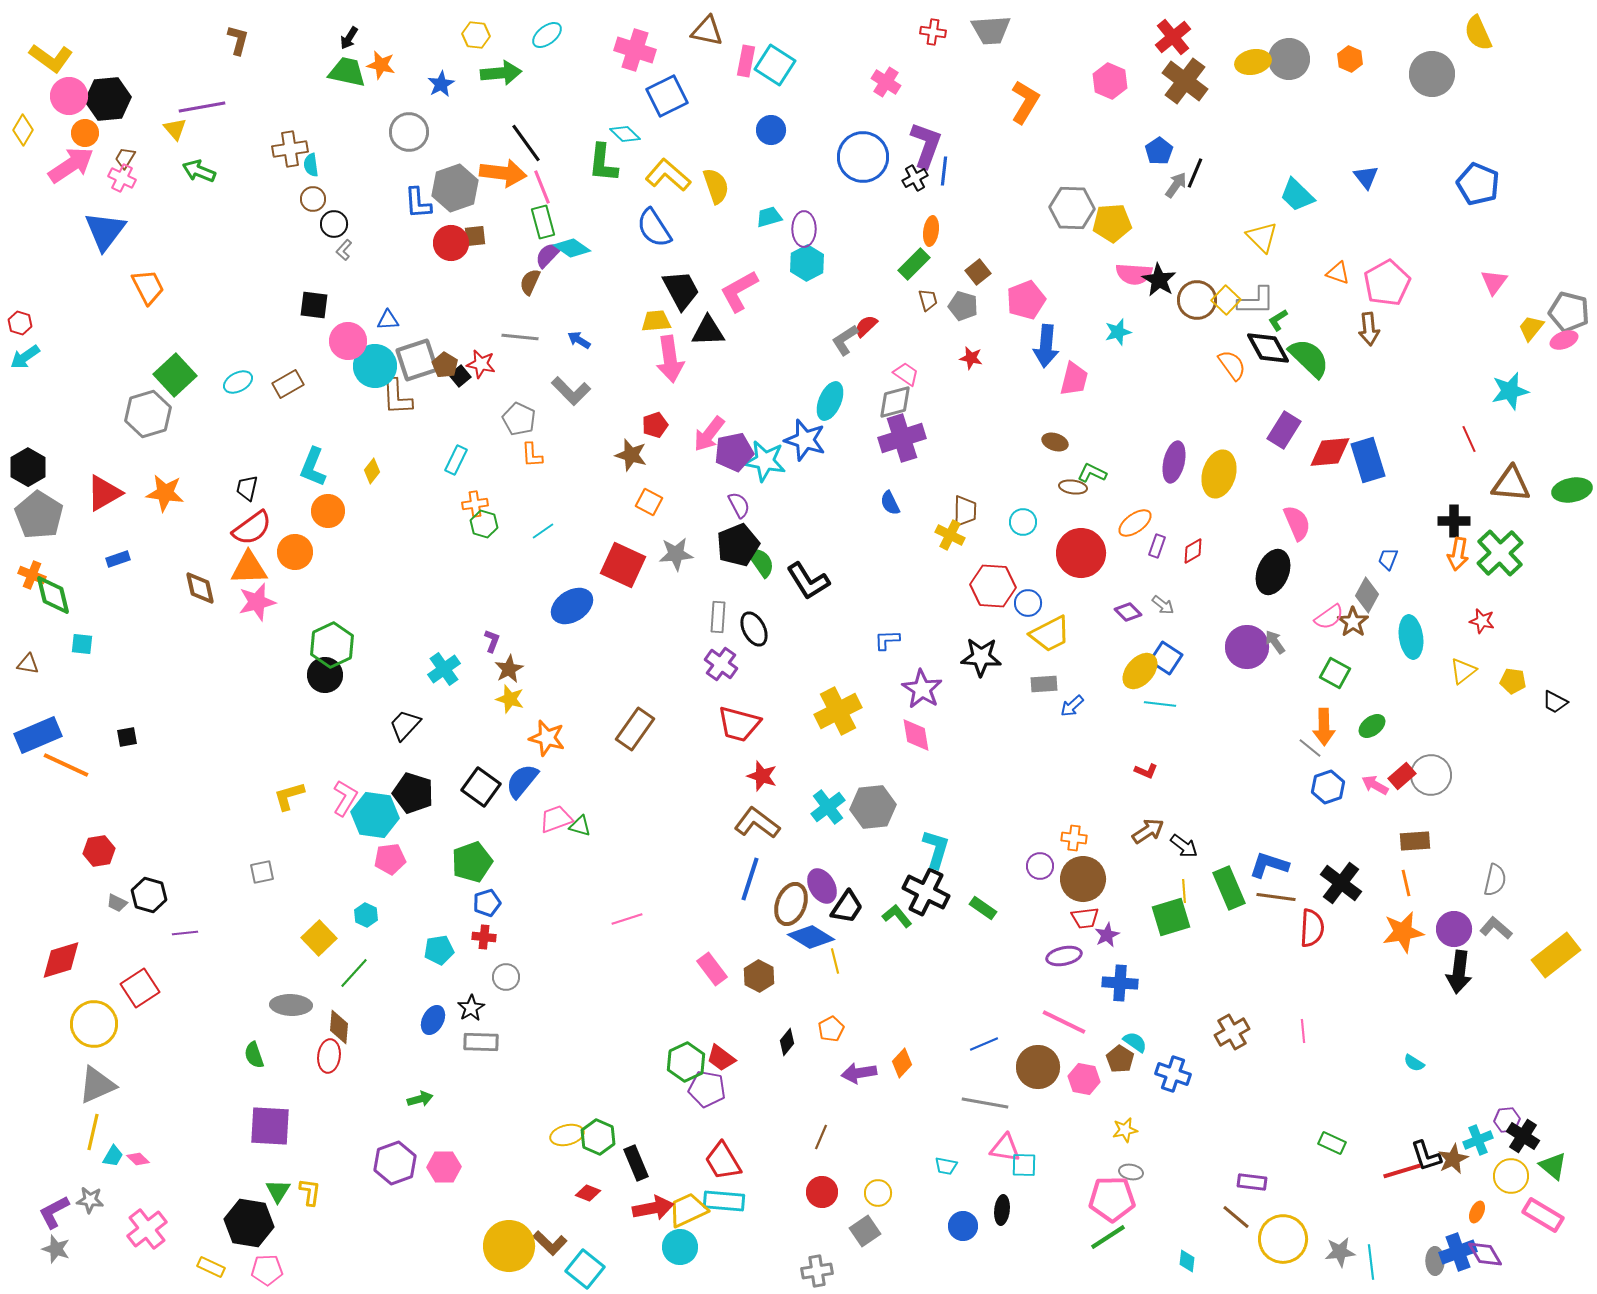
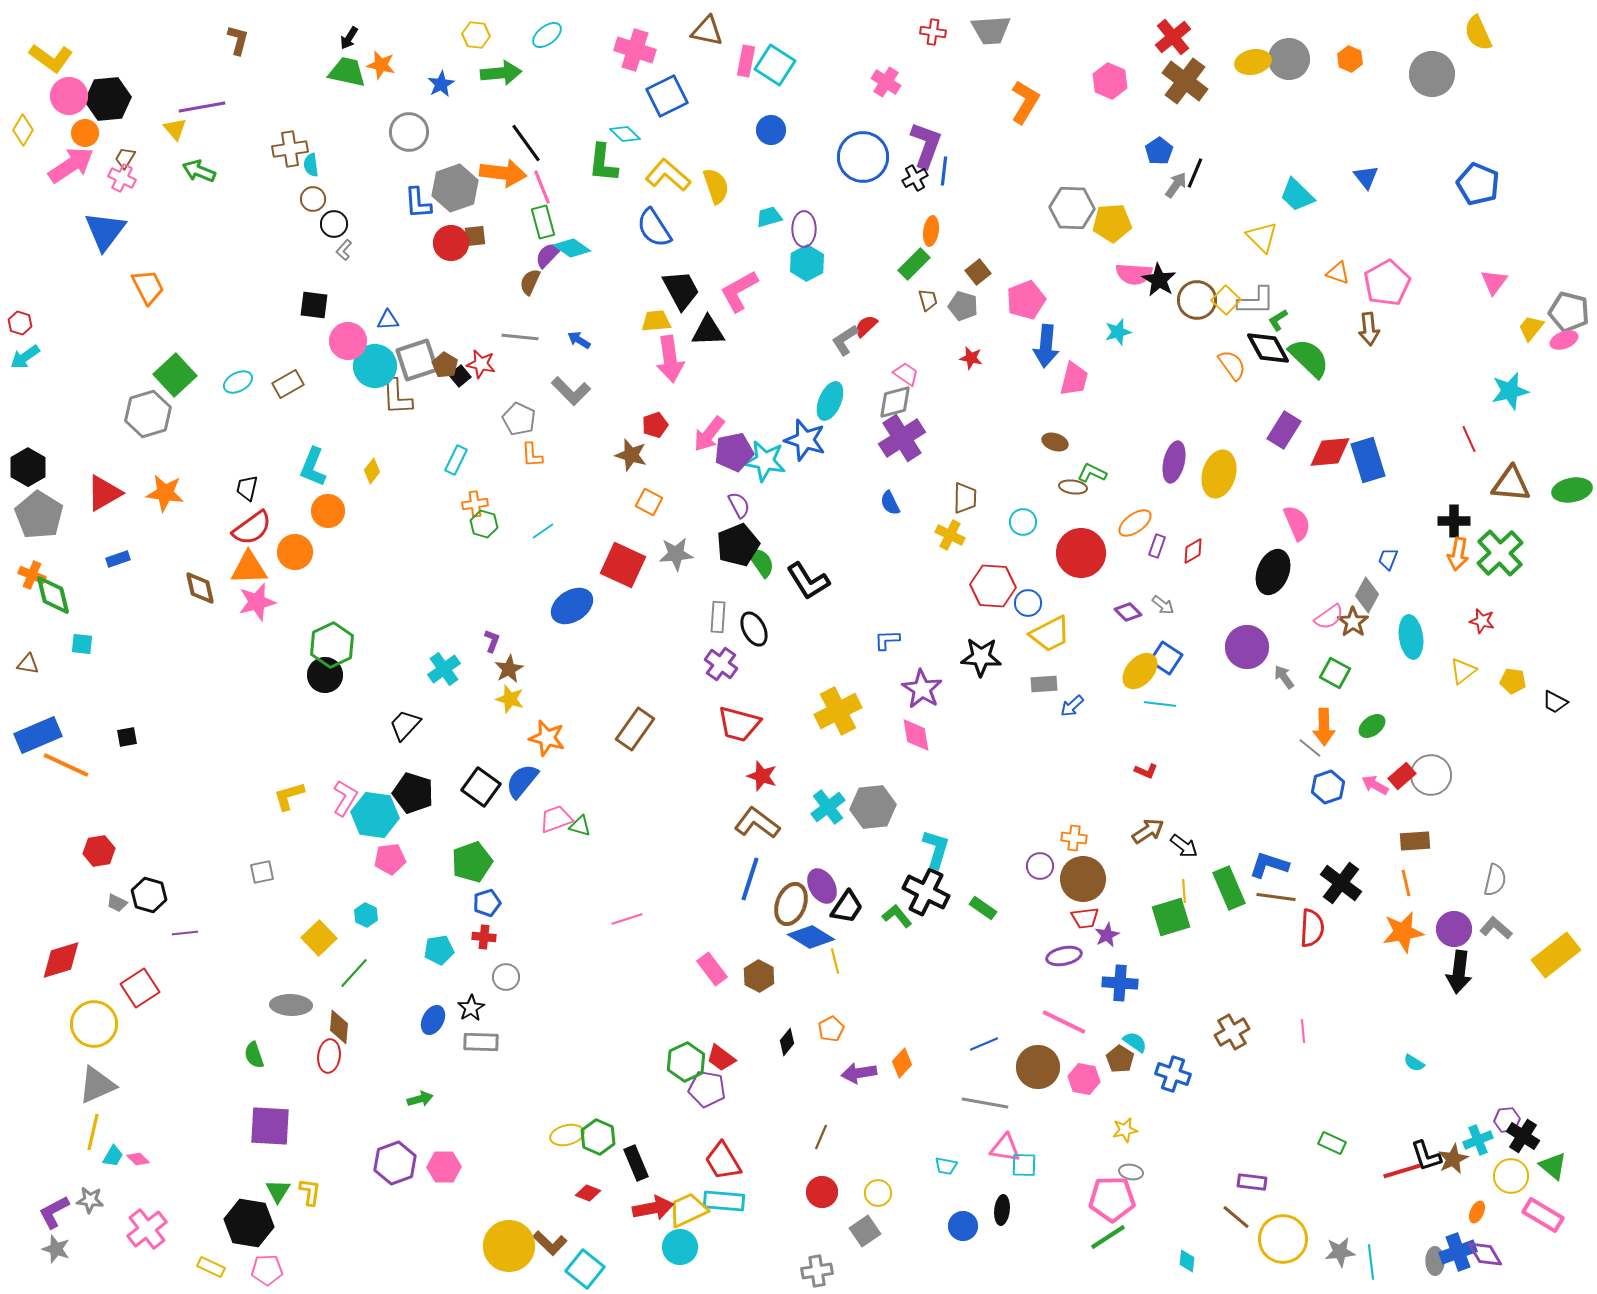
purple cross at (902, 438): rotated 15 degrees counterclockwise
brown trapezoid at (965, 511): moved 13 px up
gray arrow at (1275, 642): moved 9 px right, 35 px down
